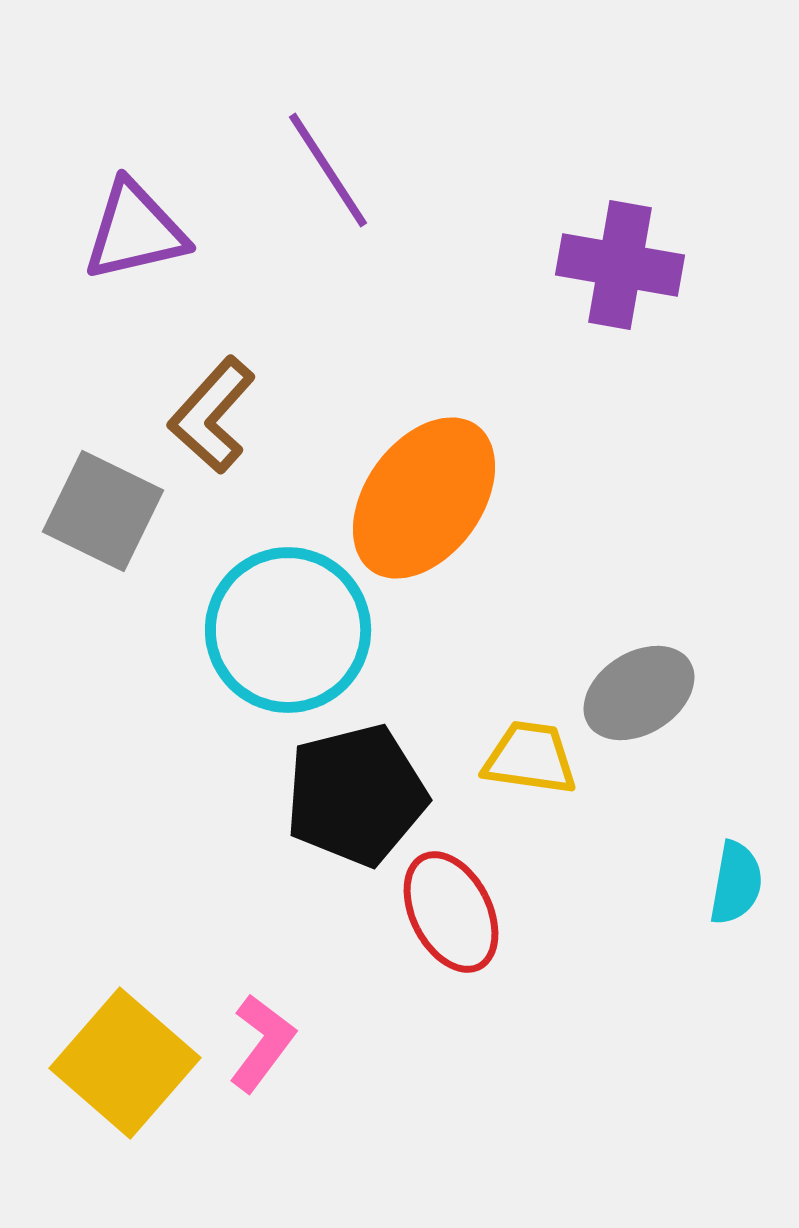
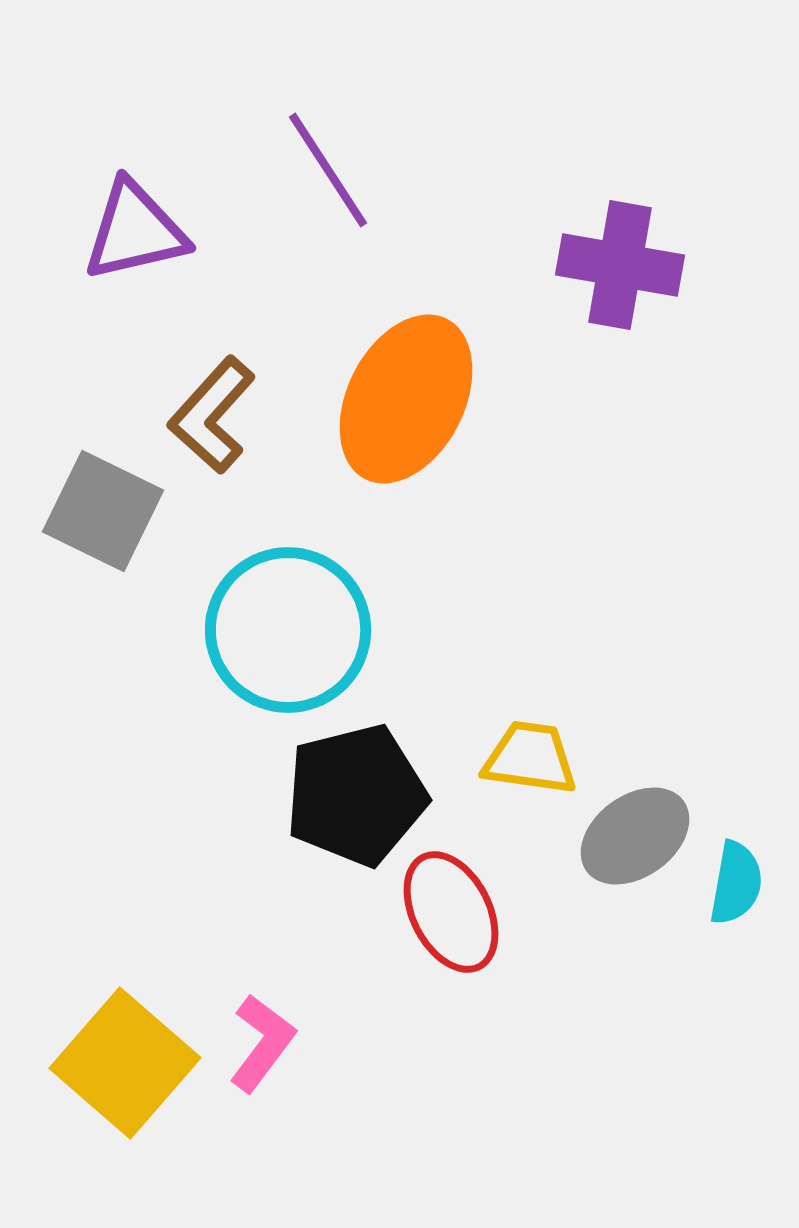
orange ellipse: moved 18 px left, 99 px up; rotated 9 degrees counterclockwise
gray ellipse: moved 4 px left, 143 px down; rotated 4 degrees counterclockwise
